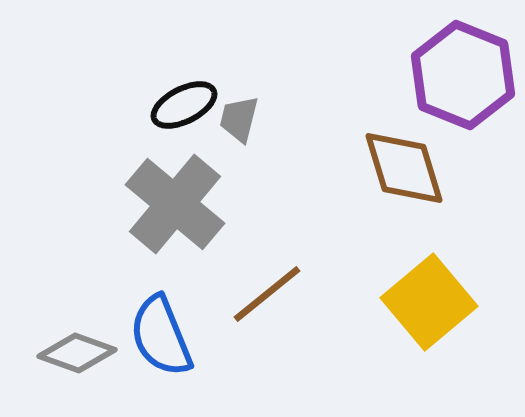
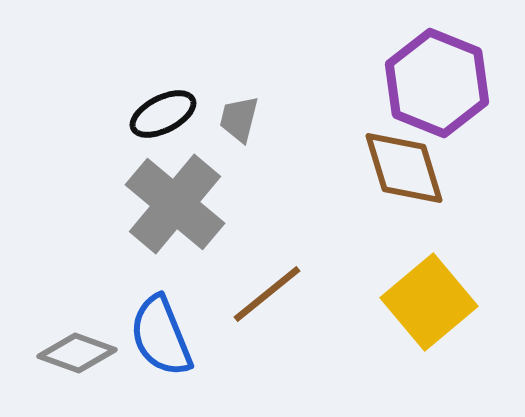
purple hexagon: moved 26 px left, 8 px down
black ellipse: moved 21 px left, 9 px down
